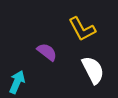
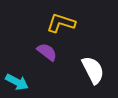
yellow L-shape: moved 21 px left, 6 px up; rotated 136 degrees clockwise
cyan arrow: rotated 95 degrees clockwise
